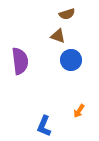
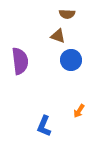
brown semicircle: rotated 21 degrees clockwise
